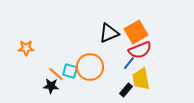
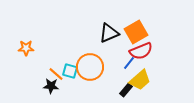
red semicircle: moved 1 px right, 1 px down
yellow trapezoid: moved 1 px left, 1 px down; rotated 120 degrees counterclockwise
